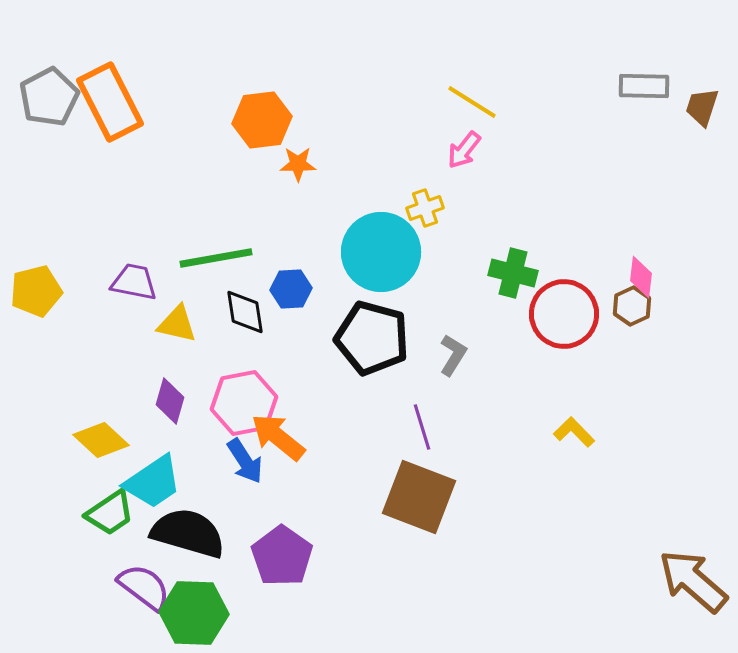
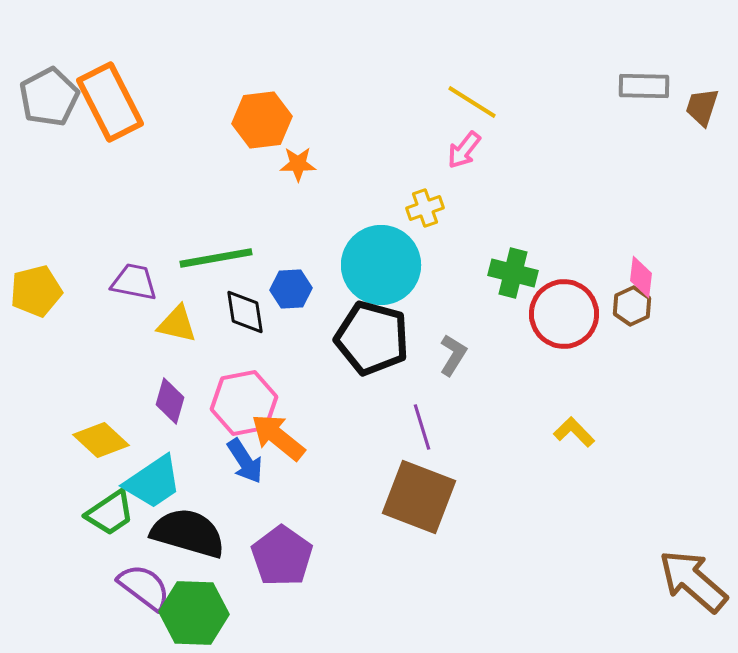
cyan circle: moved 13 px down
